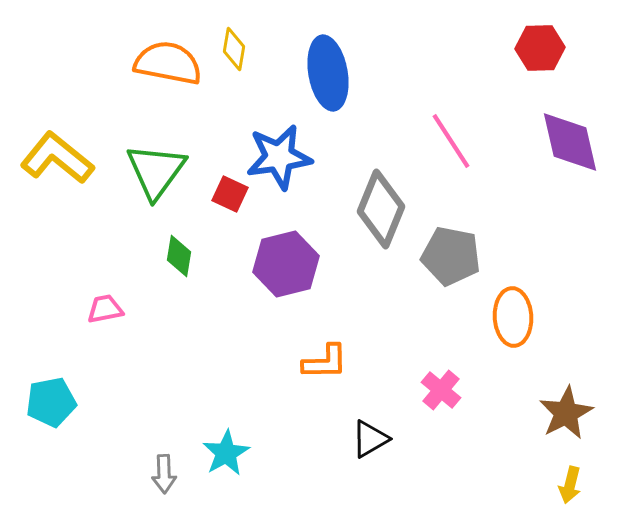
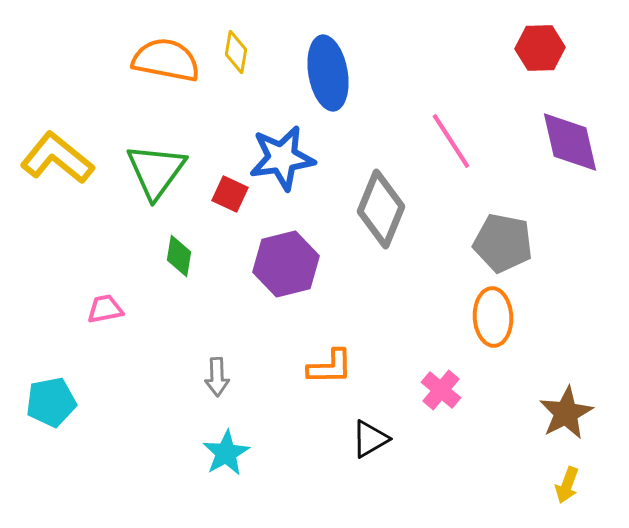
yellow diamond: moved 2 px right, 3 px down
orange semicircle: moved 2 px left, 3 px up
blue star: moved 3 px right, 1 px down
gray pentagon: moved 52 px right, 13 px up
orange ellipse: moved 20 px left
orange L-shape: moved 5 px right, 5 px down
gray arrow: moved 53 px right, 97 px up
yellow arrow: moved 3 px left; rotated 6 degrees clockwise
